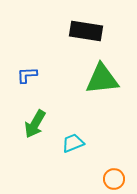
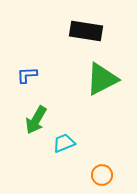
green triangle: rotated 21 degrees counterclockwise
green arrow: moved 1 px right, 4 px up
cyan trapezoid: moved 9 px left
orange circle: moved 12 px left, 4 px up
